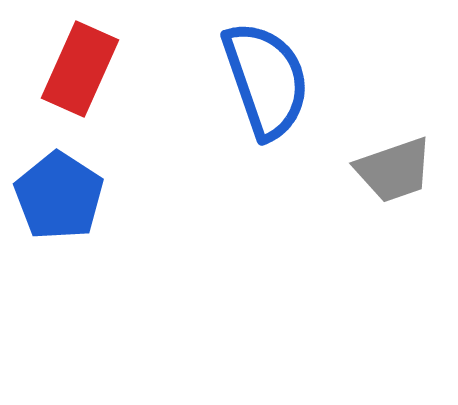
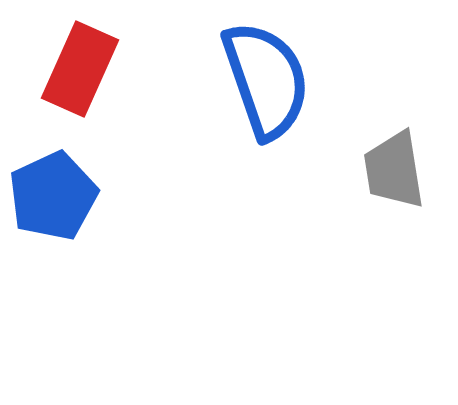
gray trapezoid: rotated 100 degrees clockwise
blue pentagon: moved 6 px left; rotated 14 degrees clockwise
